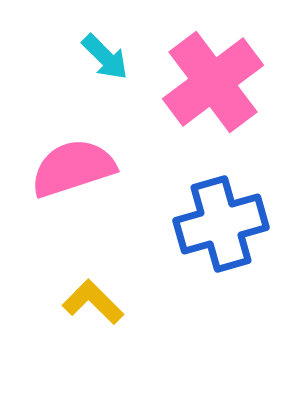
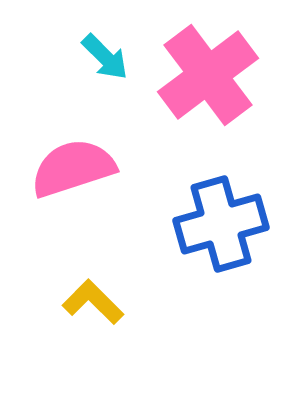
pink cross: moved 5 px left, 7 px up
